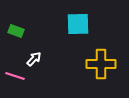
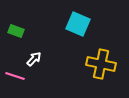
cyan square: rotated 25 degrees clockwise
yellow cross: rotated 12 degrees clockwise
